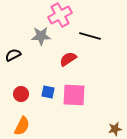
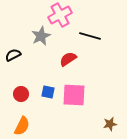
gray star: rotated 24 degrees counterclockwise
brown star: moved 5 px left, 5 px up
